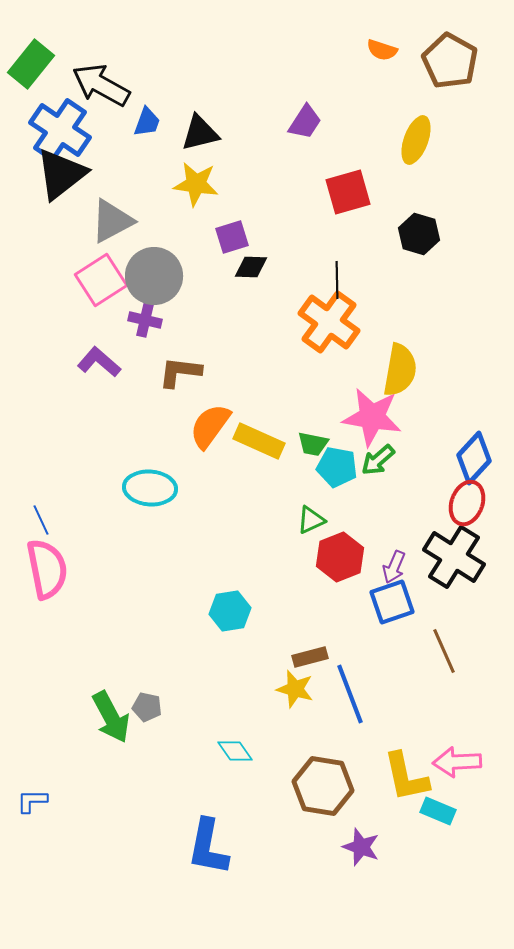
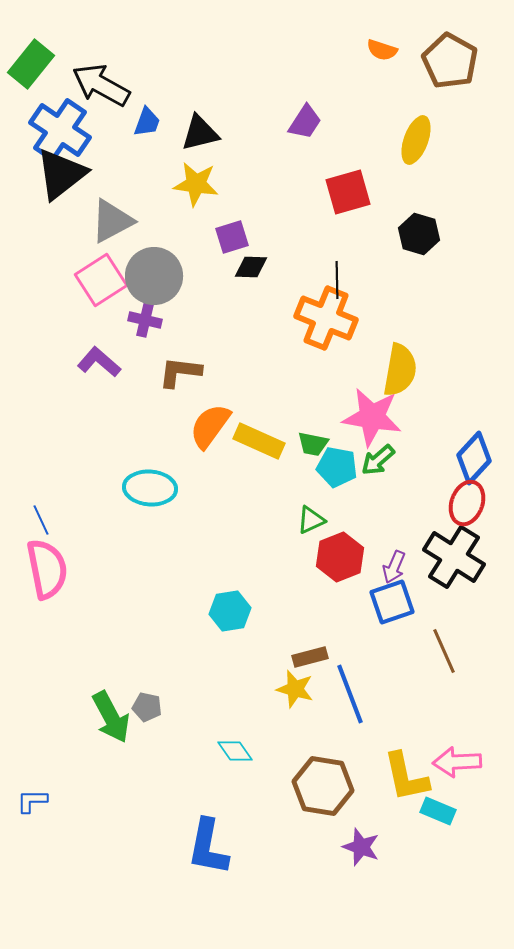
orange cross at (329, 322): moved 3 px left, 4 px up; rotated 14 degrees counterclockwise
